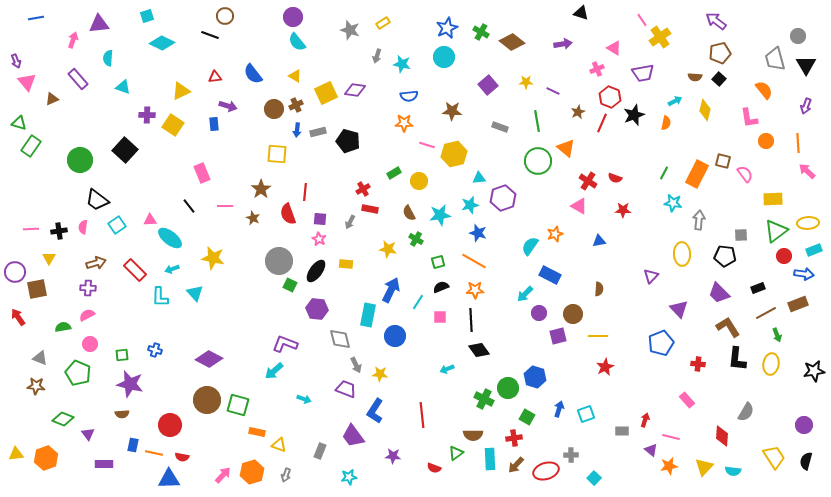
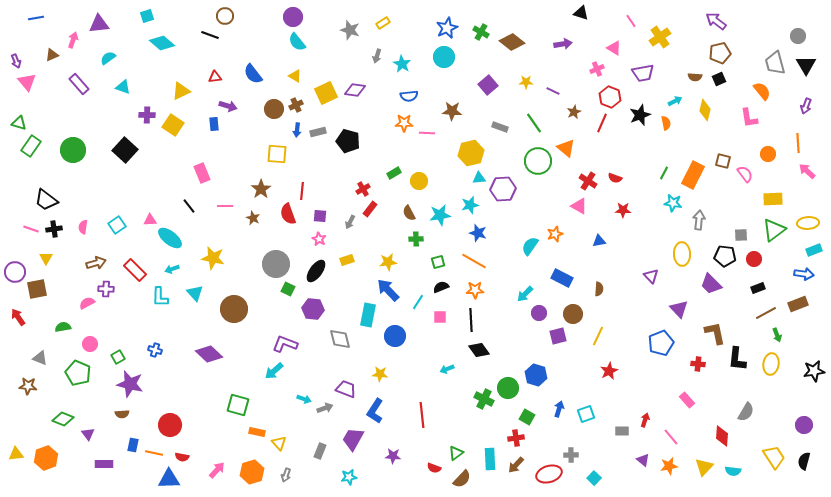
pink line at (642, 20): moved 11 px left, 1 px down
cyan diamond at (162, 43): rotated 15 degrees clockwise
cyan semicircle at (108, 58): rotated 49 degrees clockwise
gray trapezoid at (775, 59): moved 4 px down
cyan star at (402, 64): rotated 18 degrees clockwise
purple rectangle at (78, 79): moved 1 px right, 5 px down
black square at (719, 79): rotated 24 degrees clockwise
orange semicircle at (764, 90): moved 2 px left, 1 px down
brown triangle at (52, 99): moved 44 px up
brown star at (578, 112): moved 4 px left
black star at (634, 115): moved 6 px right
green line at (537, 121): moved 3 px left, 2 px down; rotated 25 degrees counterclockwise
orange semicircle at (666, 123): rotated 24 degrees counterclockwise
orange circle at (766, 141): moved 2 px right, 13 px down
pink line at (427, 145): moved 12 px up; rotated 14 degrees counterclockwise
yellow hexagon at (454, 154): moved 17 px right, 1 px up
green circle at (80, 160): moved 7 px left, 10 px up
orange rectangle at (697, 174): moved 4 px left, 1 px down
red line at (305, 192): moved 3 px left, 1 px up
purple hexagon at (503, 198): moved 9 px up; rotated 15 degrees clockwise
black trapezoid at (97, 200): moved 51 px left
red rectangle at (370, 209): rotated 63 degrees counterclockwise
purple square at (320, 219): moved 3 px up
pink line at (31, 229): rotated 21 degrees clockwise
black cross at (59, 231): moved 5 px left, 2 px up
green triangle at (776, 231): moved 2 px left, 1 px up
green cross at (416, 239): rotated 32 degrees counterclockwise
yellow star at (388, 249): moved 13 px down; rotated 18 degrees counterclockwise
red circle at (784, 256): moved 30 px left, 3 px down
yellow triangle at (49, 258): moved 3 px left
gray circle at (279, 261): moved 3 px left, 3 px down
yellow rectangle at (346, 264): moved 1 px right, 4 px up; rotated 24 degrees counterclockwise
blue rectangle at (550, 275): moved 12 px right, 3 px down
purple triangle at (651, 276): rotated 28 degrees counterclockwise
green square at (290, 285): moved 2 px left, 4 px down
purple cross at (88, 288): moved 18 px right, 1 px down
blue arrow at (391, 290): moved 3 px left; rotated 70 degrees counterclockwise
purple trapezoid at (719, 293): moved 8 px left, 9 px up
purple hexagon at (317, 309): moved 4 px left
pink semicircle at (87, 315): moved 12 px up
brown L-shape at (728, 327): moved 13 px left, 6 px down; rotated 20 degrees clockwise
yellow line at (598, 336): rotated 66 degrees counterclockwise
green square at (122, 355): moved 4 px left, 2 px down; rotated 24 degrees counterclockwise
purple diamond at (209, 359): moved 5 px up; rotated 16 degrees clockwise
gray arrow at (356, 365): moved 31 px left, 43 px down; rotated 84 degrees counterclockwise
red star at (605, 367): moved 4 px right, 4 px down
blue hexagon at (535, 377): moved 1 px right, 2 px up
brown star at (36, 386): moved 8 px left
brown circle at (207, 400): moved 27 px right, 91 px up
brown semicircle at (473, 435): moved 11 px left, 44 px down; rotated 48 degrees counterclockwise
purple trapezoid at (353, 436): moved 3 px down; rotated 65 degrees clockwise
pink line at (671, 437): rotated 36 degrees clockwise
red cross at (514, 438): moved 2 px right
yellow triangle at (279, 445): moved 2 px up; rotated 28 degrees clockwise
purple triangle at (651, 450): moved 8 px left, 10 px down
black semicircle at (806, 461): moved 2 px left
red ellipse at (546, 471): moved 3 px right, 3 px down
pink arrow at (223, 475): moved 6 px left, 5 px up
